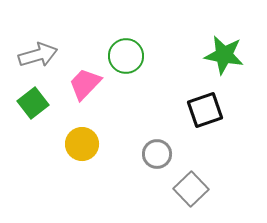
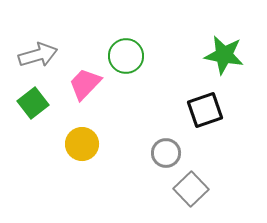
gray circle: moved 9 px right, 1 px up
